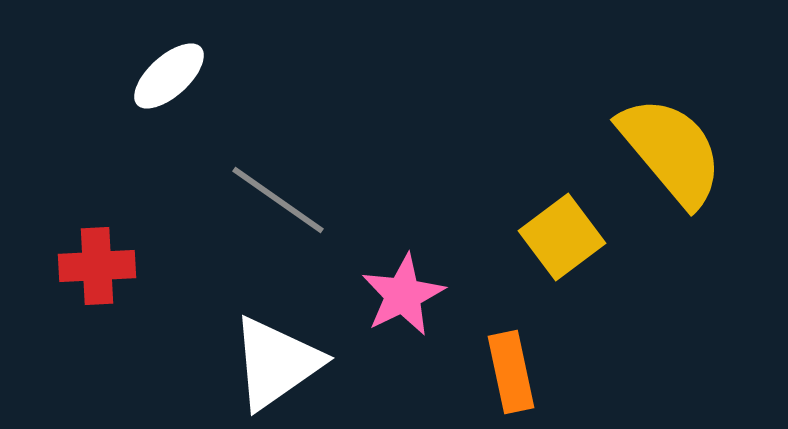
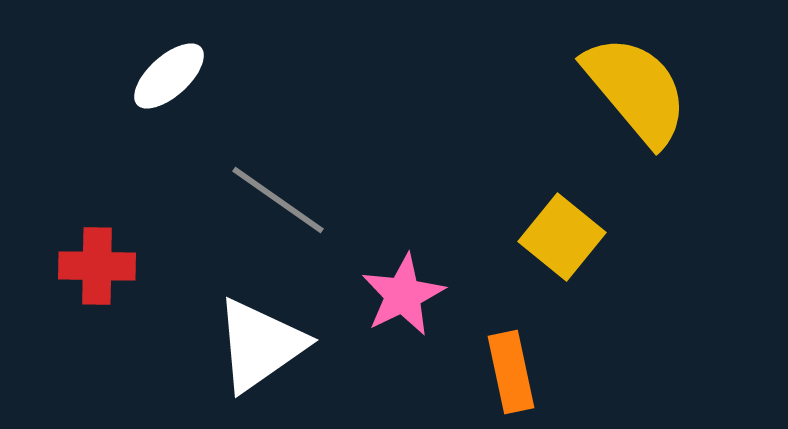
yellow semicircle: moved 35 px left, 61 px up
yellow square: rotated 14 degrees counterclockwise
red cross: rotated 4 degrees clockwise
white triangle: moved 16 px left, 18 px up
